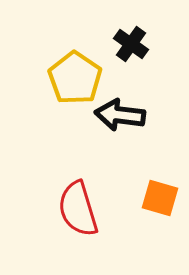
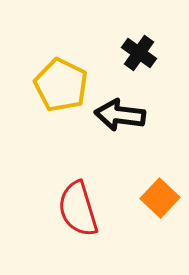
black cross: moved 8 px right, 9 px down
yellow pentagon: moved 14 px left, 7 px down; rotated 8 degrees counterclockwise
orange square: rotated 27 degrees clockwise
